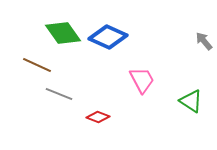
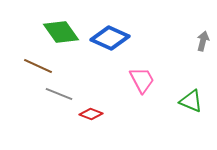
green diamond: moved 2 px left, 1 px up
blue diamond: moved 2 px right, 1 px down
gray arrow: moved 1 px left; rotated 54 degrees clockwise
brown line: moved 1 px right, 1 px down
green triangle: rotated 10 degrees counterclockwise
red diamond: moved 7 px left, 3 px up
